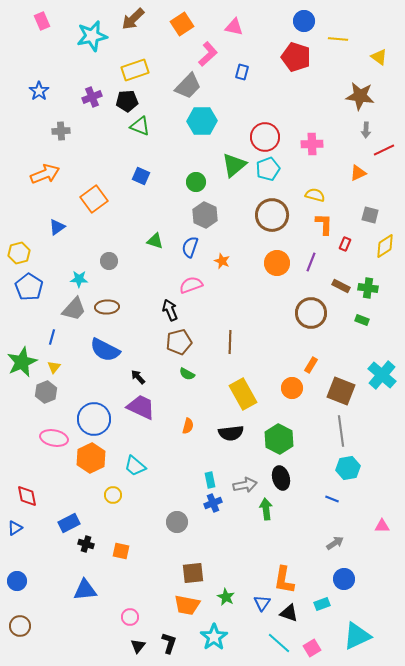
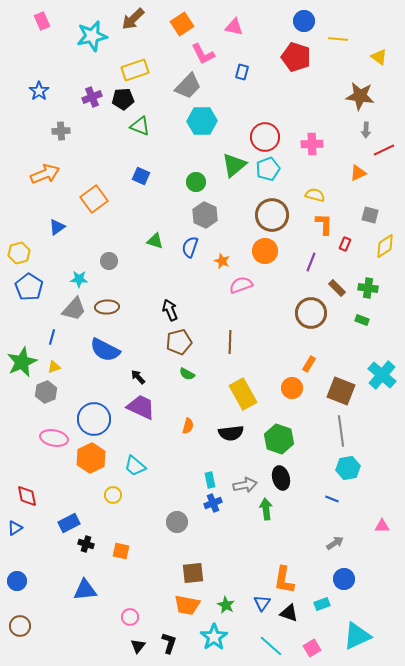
pink L-shape at (208, 54): moved 5 px left; rotated 105 degrees clockwise
black pentagon at (127, 101): moved 4 px left, 2 px up
orange circle at (277, 263): moved 12 px left, 12 px up
pink semicircle at (191, 285): moved 50 px right
brown rectangle at (341, 286): moved 4 px left, 2 px down; rotated 18 degrees clockwise
orange rectangle at (311, 365): moved 2 px left, 1 px up
yellow triangle at (54, 367): rotated 32 degrees clockwise
green hexagon at (279, 439): rotated 8 degrees counterclockwise
green star at (226, 597): moved 8 px down
cyan line at (279, 643): moved 8 px left, 3 px down
